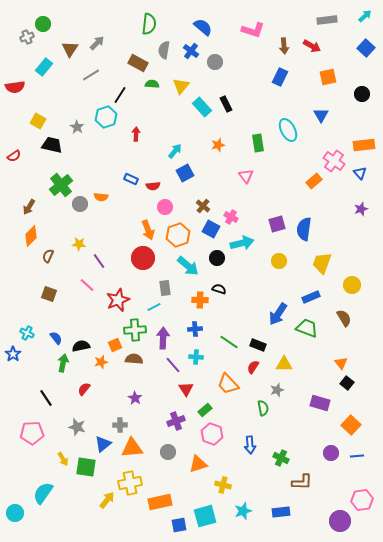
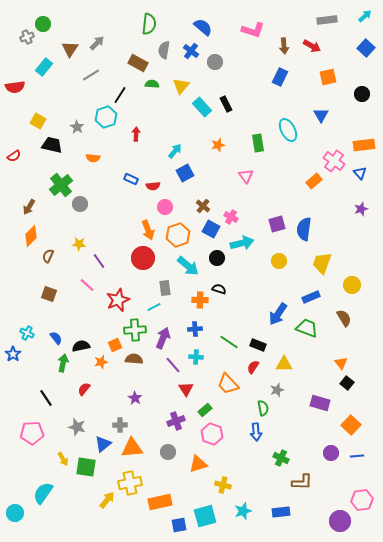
orange semicircle at (101, 197): moved 8 px left, 39 px up
purple arrow at (163, 338): rotated 20 degrees clockwise
blue arrow at (250, 445): moved 6 px right, 13 px up
